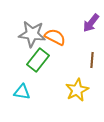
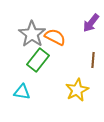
gray star: rotated 28 degrees clockwise
brown line: moved 1 px right
